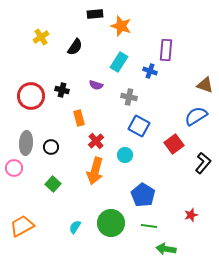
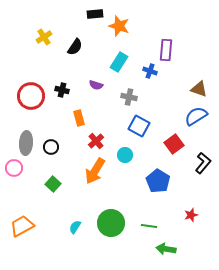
orange star: moved 2 px left
yellow cross: moved 3 px right
brown triangle: moved 6 px left, 4 px down
orange arrow: rotated 16 degrees clockwise
blue pentagon: moved 15 px right, 14 px up
